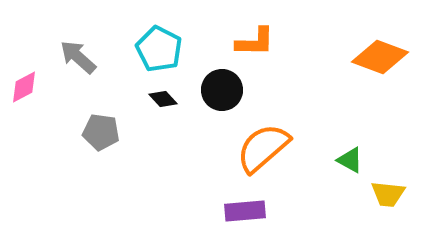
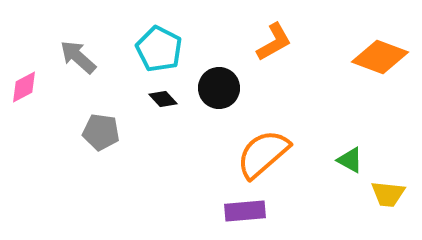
orange L-shape: moved 19 px right; rotated 30 degrees counterclockwise
black circle: moved 3 px left, 2 px up
orange semicircle: moved 6 px down
